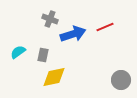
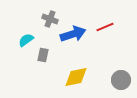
cyan semicircle: moved 8 px right, 12 px up
yellow diamond: moved 22 px right
